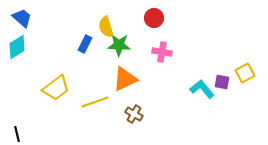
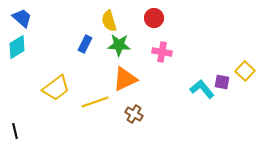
yellow semicircle: moved 3 px right, 6 px up
yellow square: moved 2 px up; rotated 18 degrees counterclockwise
black line: moved 2 px left, 3 px up
